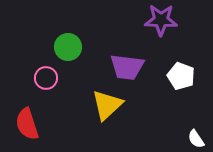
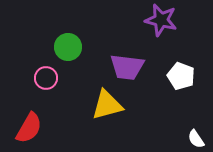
purple star: rotated 12 degrees clockwise
yellow triangle: rotated 28 degrees clockwise
red semicircle: moved 2 px right, 4 px down; rotated 132 degrees counterclockwise
